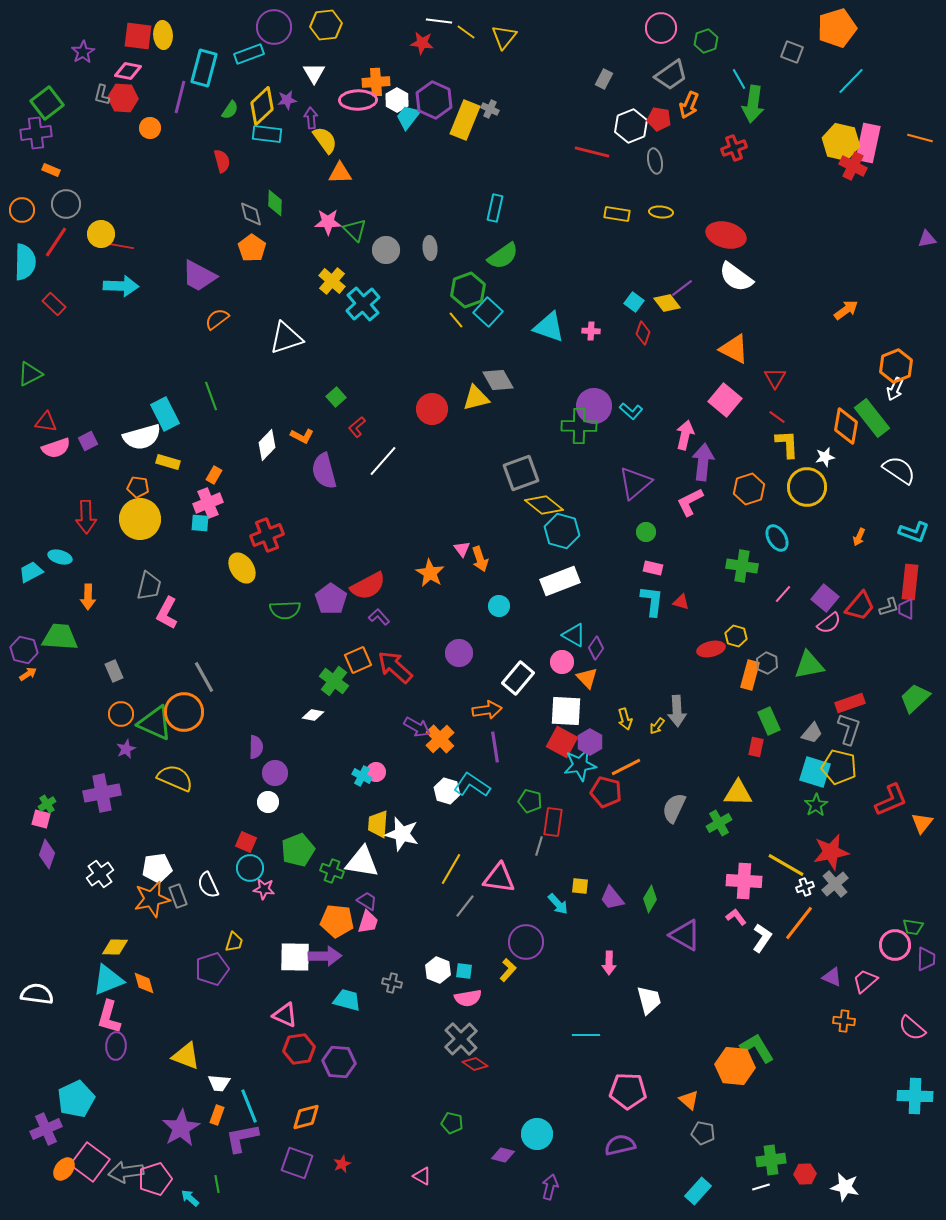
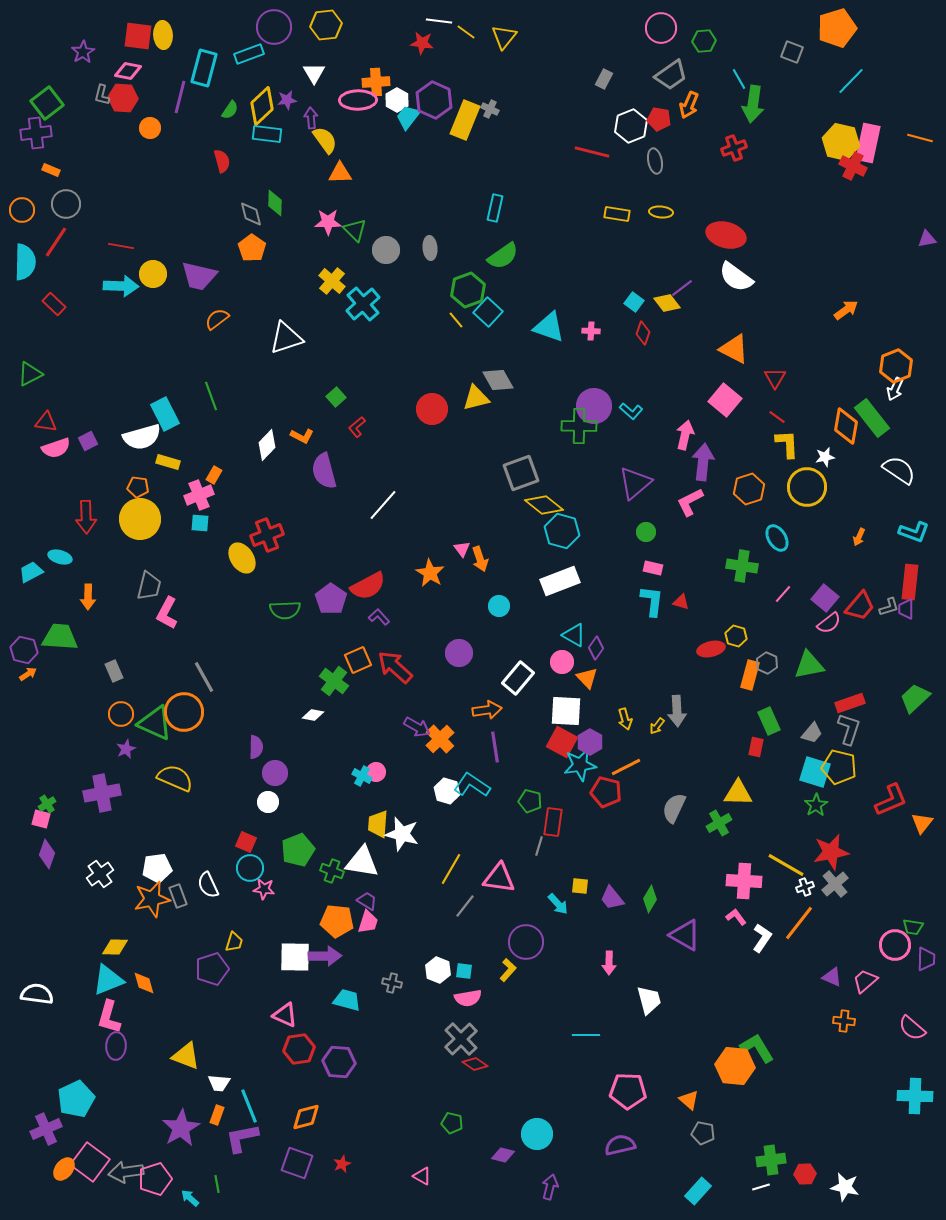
green hexagon at (706, 41): moved 2 px left; rotated 15 degrees clockwise
yellow circle at (101, 234): moved 52 px right, 40 px down
purple trapezoid at (199, 276): rotated 15 degrees counterclockwise
white line at (383, 461): moved 44 px down
pink cross at (208, 503): moved 9 px left, 8 px up
yellow ellipse at (242, 568): moved 10 px up
